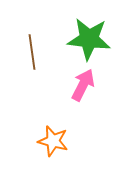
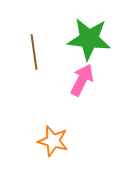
brown line: moved 2 px right
pink arrow: moved 1 px left, 5 px up
